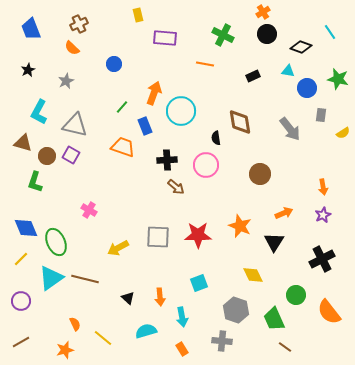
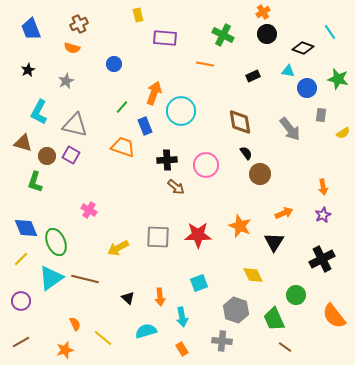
black diamond at (301, 47): moved 2 px right, 1 px down
orange semicircle at (72, 48): rotated 28 degrees counterclockwise
black semicircle at (216, 138): moved 30 px right, 15 px down; rotated 152 degrees clockwise
orange semicircle at (329, 312): moved 5 px right, 4 px down
